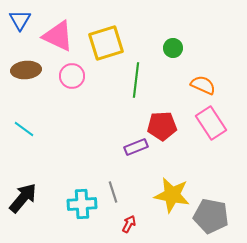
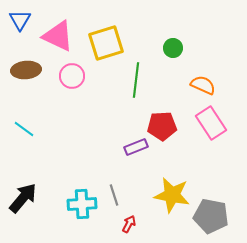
gray line: moved 1 px right, 3 px down
